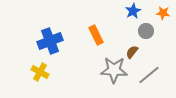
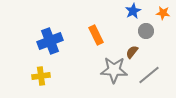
yellow cross: moved 1 px right, 4 px down; rotated 36 degrees counterclockwise
